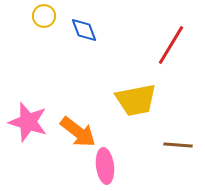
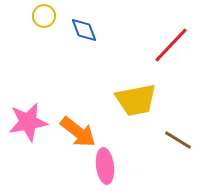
red line: rotated 12 degrees clockwise
pink star: rotated 27 degrees counterclockwise
brown line: moved 5 px up; rotated 28 degrees clockwise
